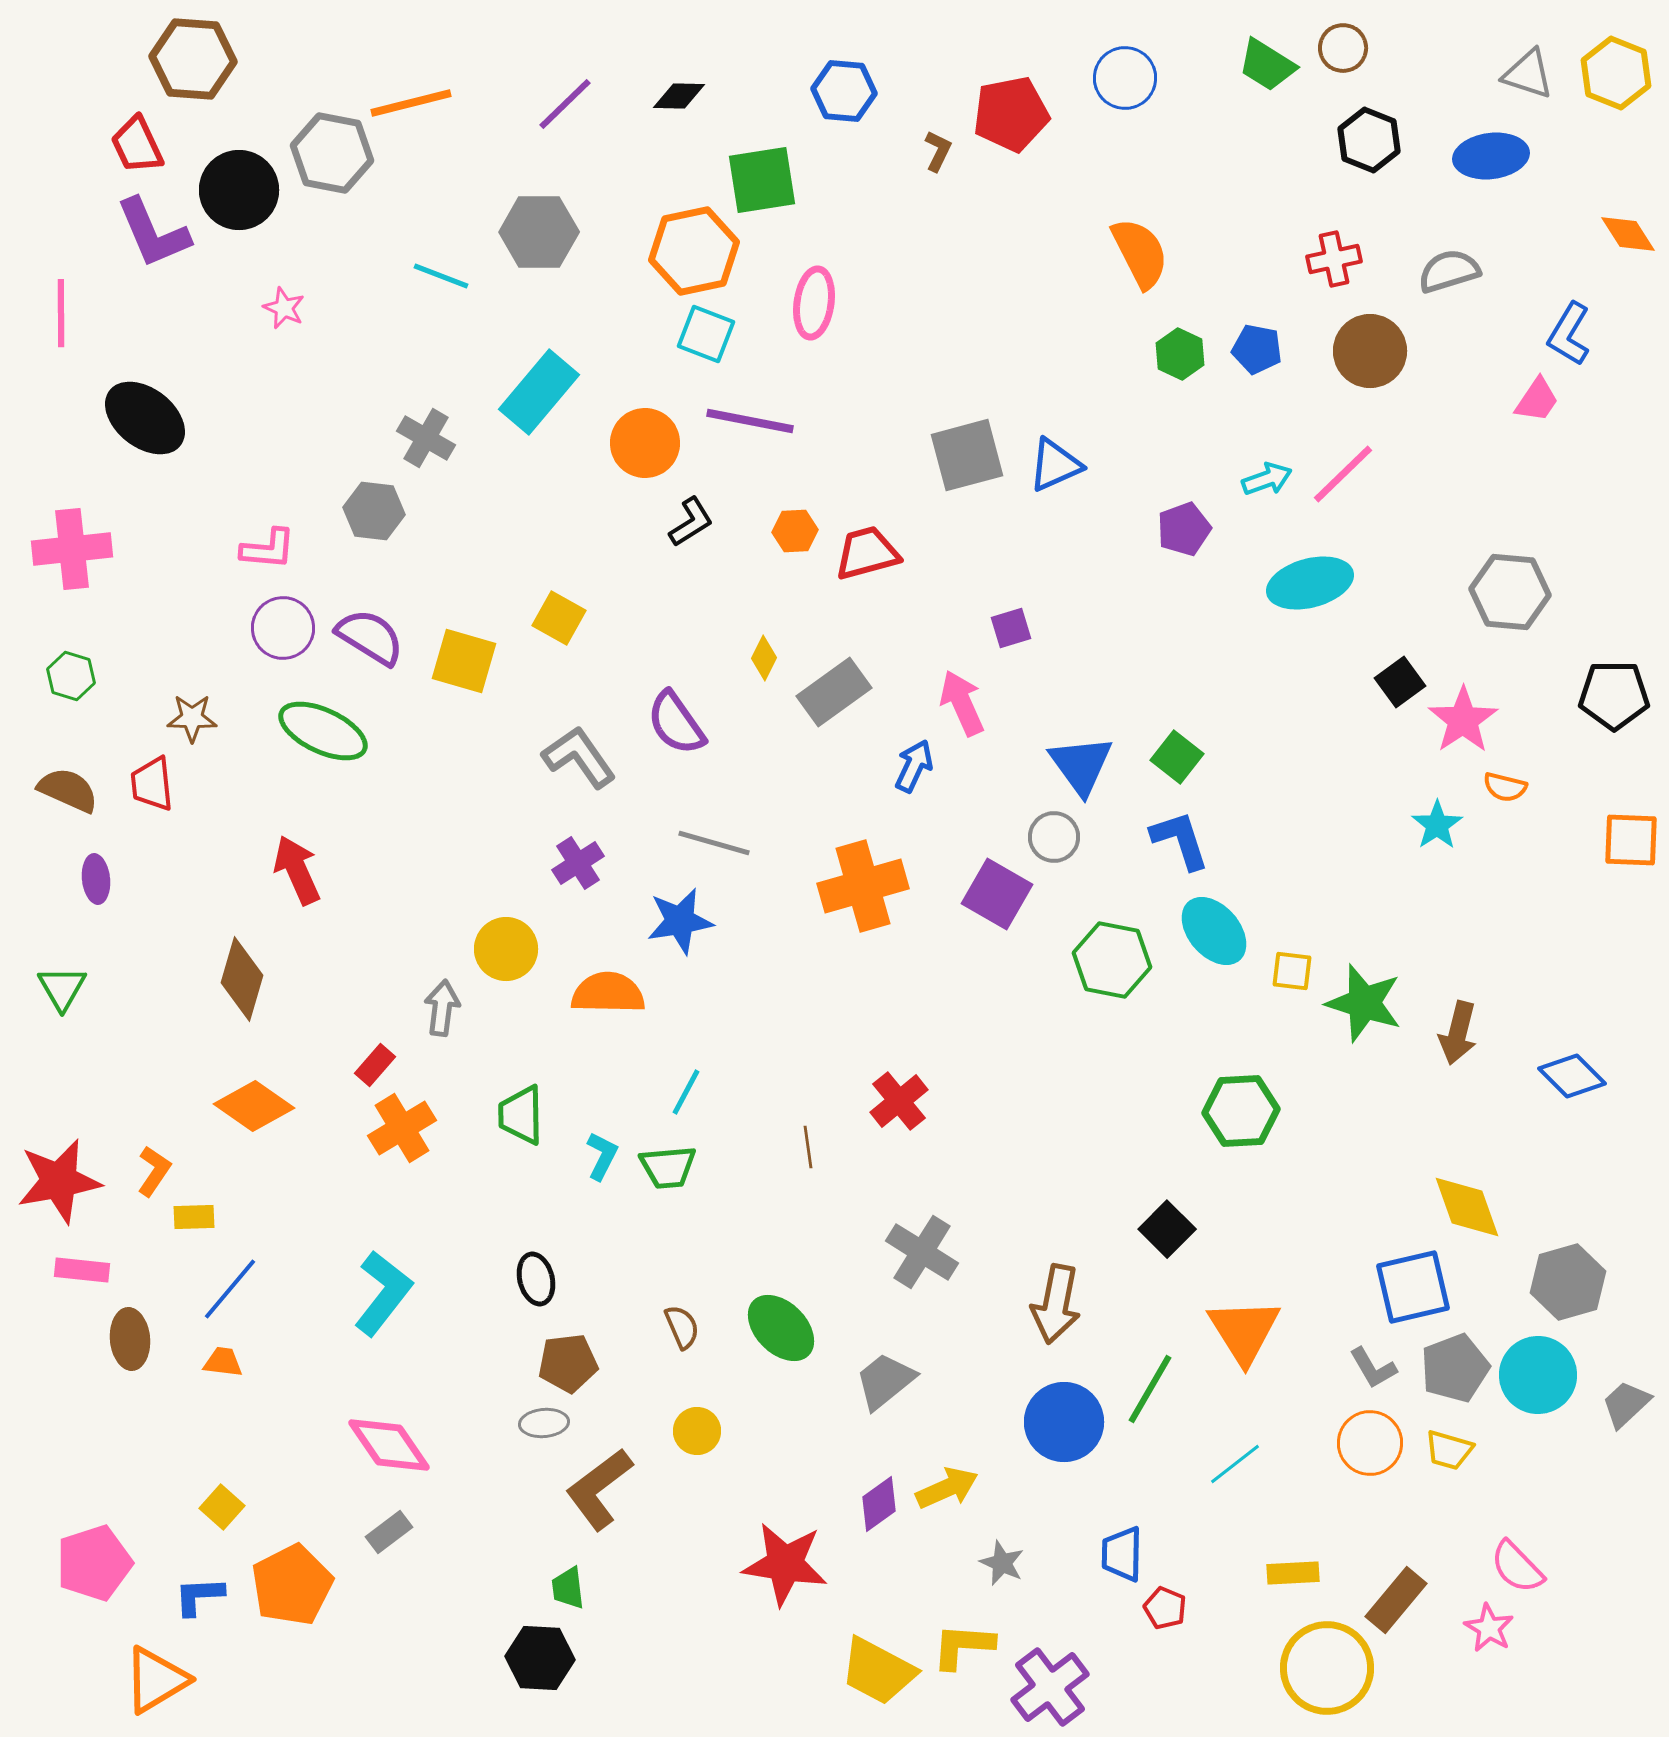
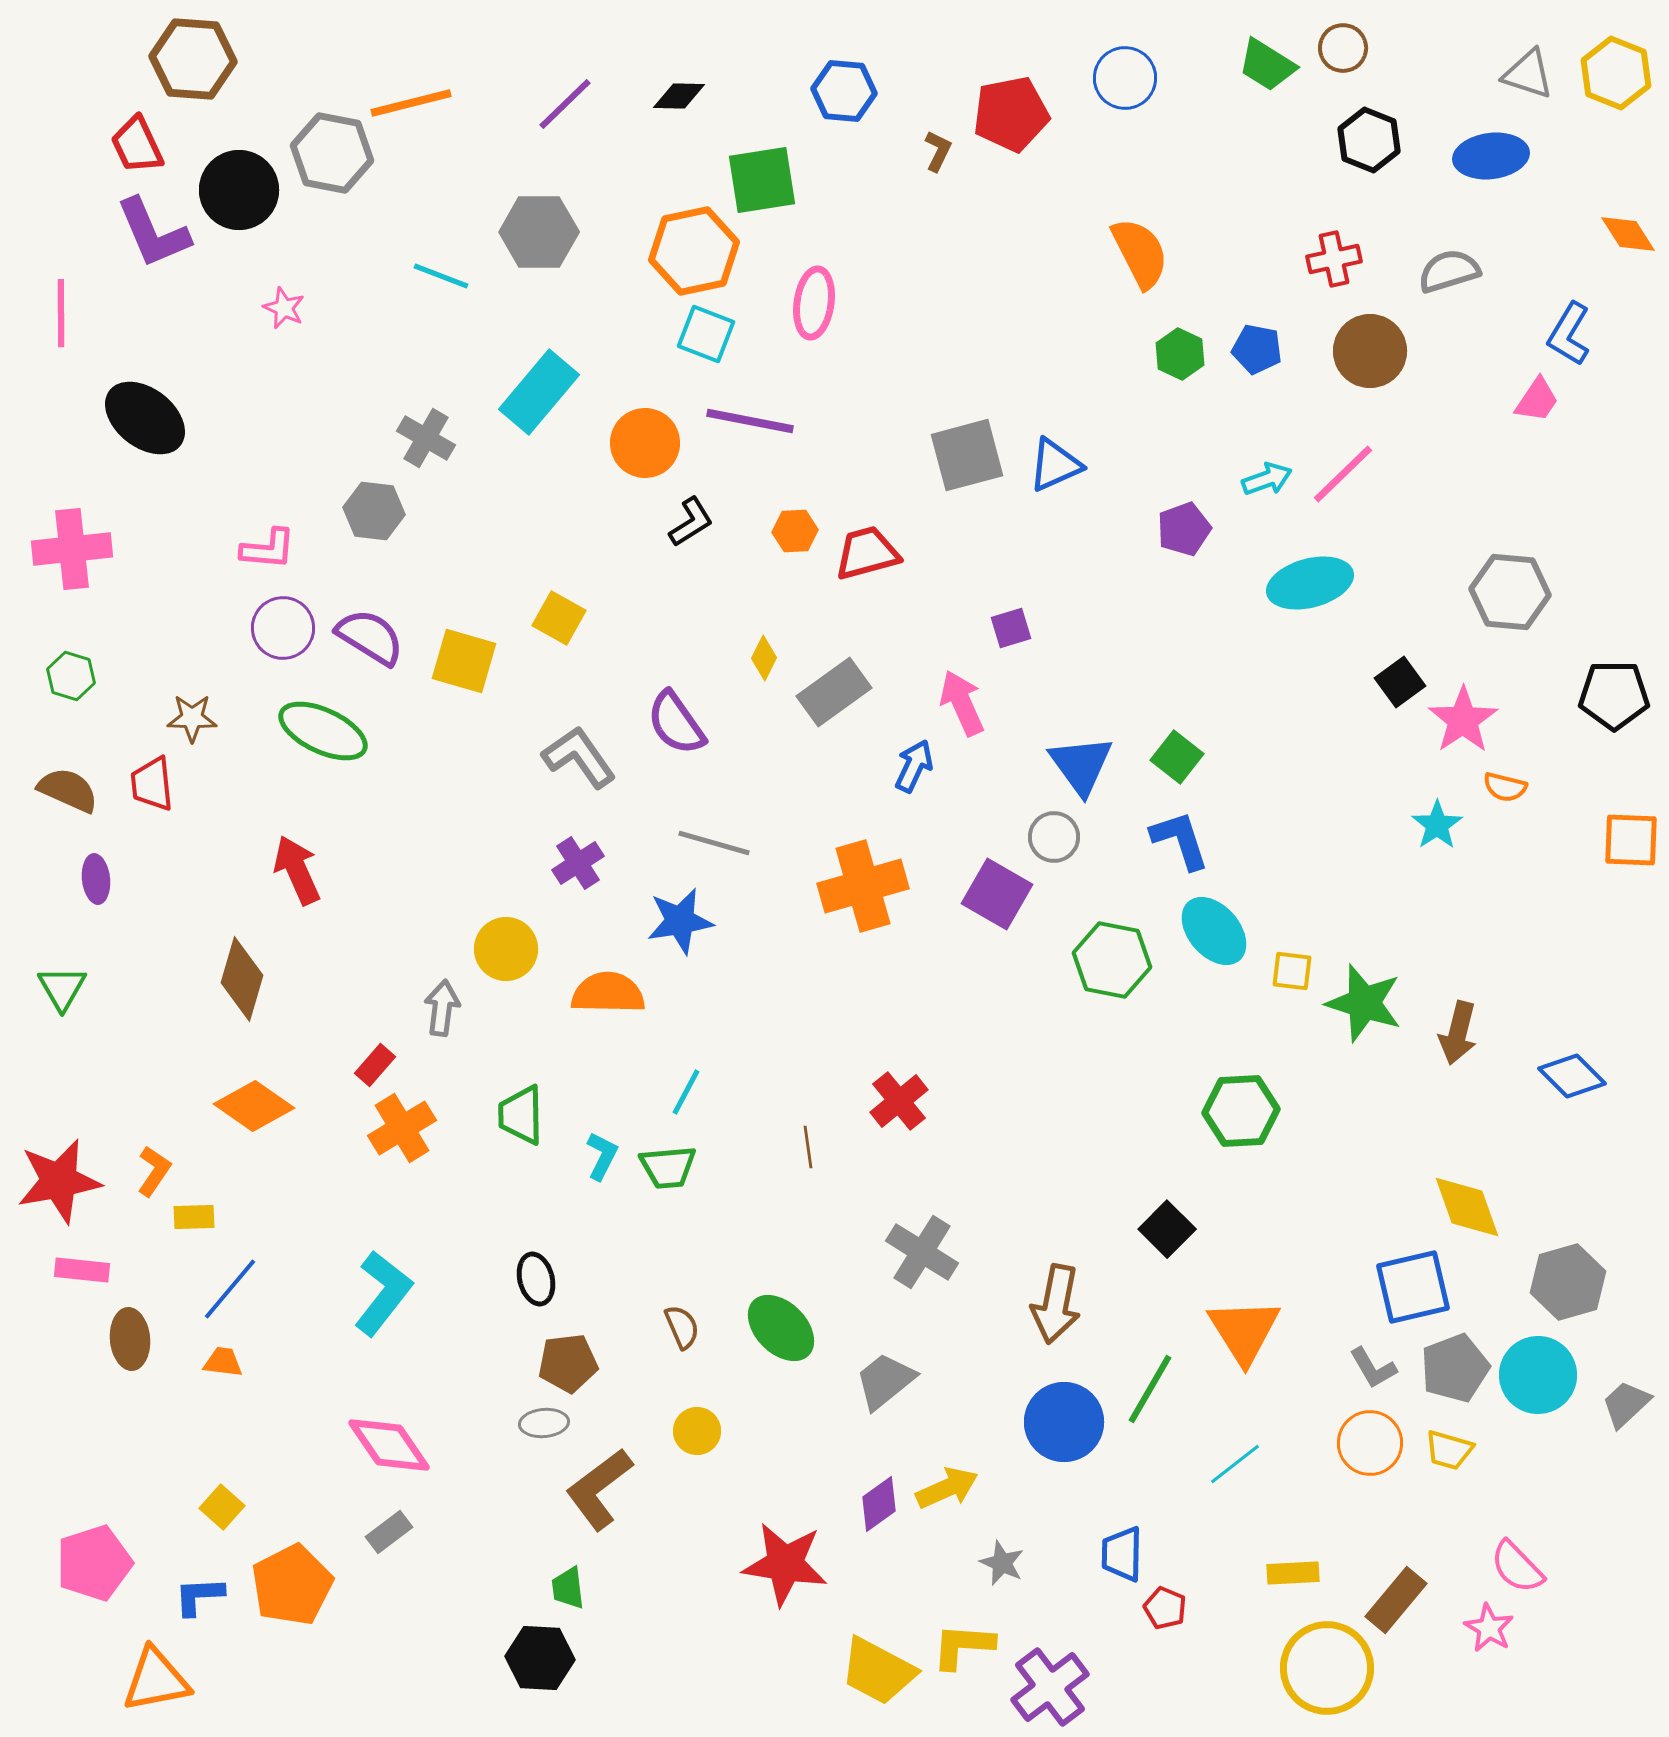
orange triangle at (156, 1680): rotated 20 degrees clockwise
